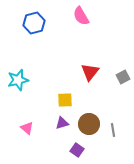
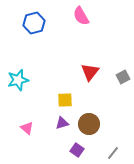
gray line: moved 23 px down; rotated 48 degrees clockwise
